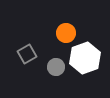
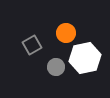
gray square: moved 5 px right, 9 px up
white hexagon: rotated 8 degrees clockwise
